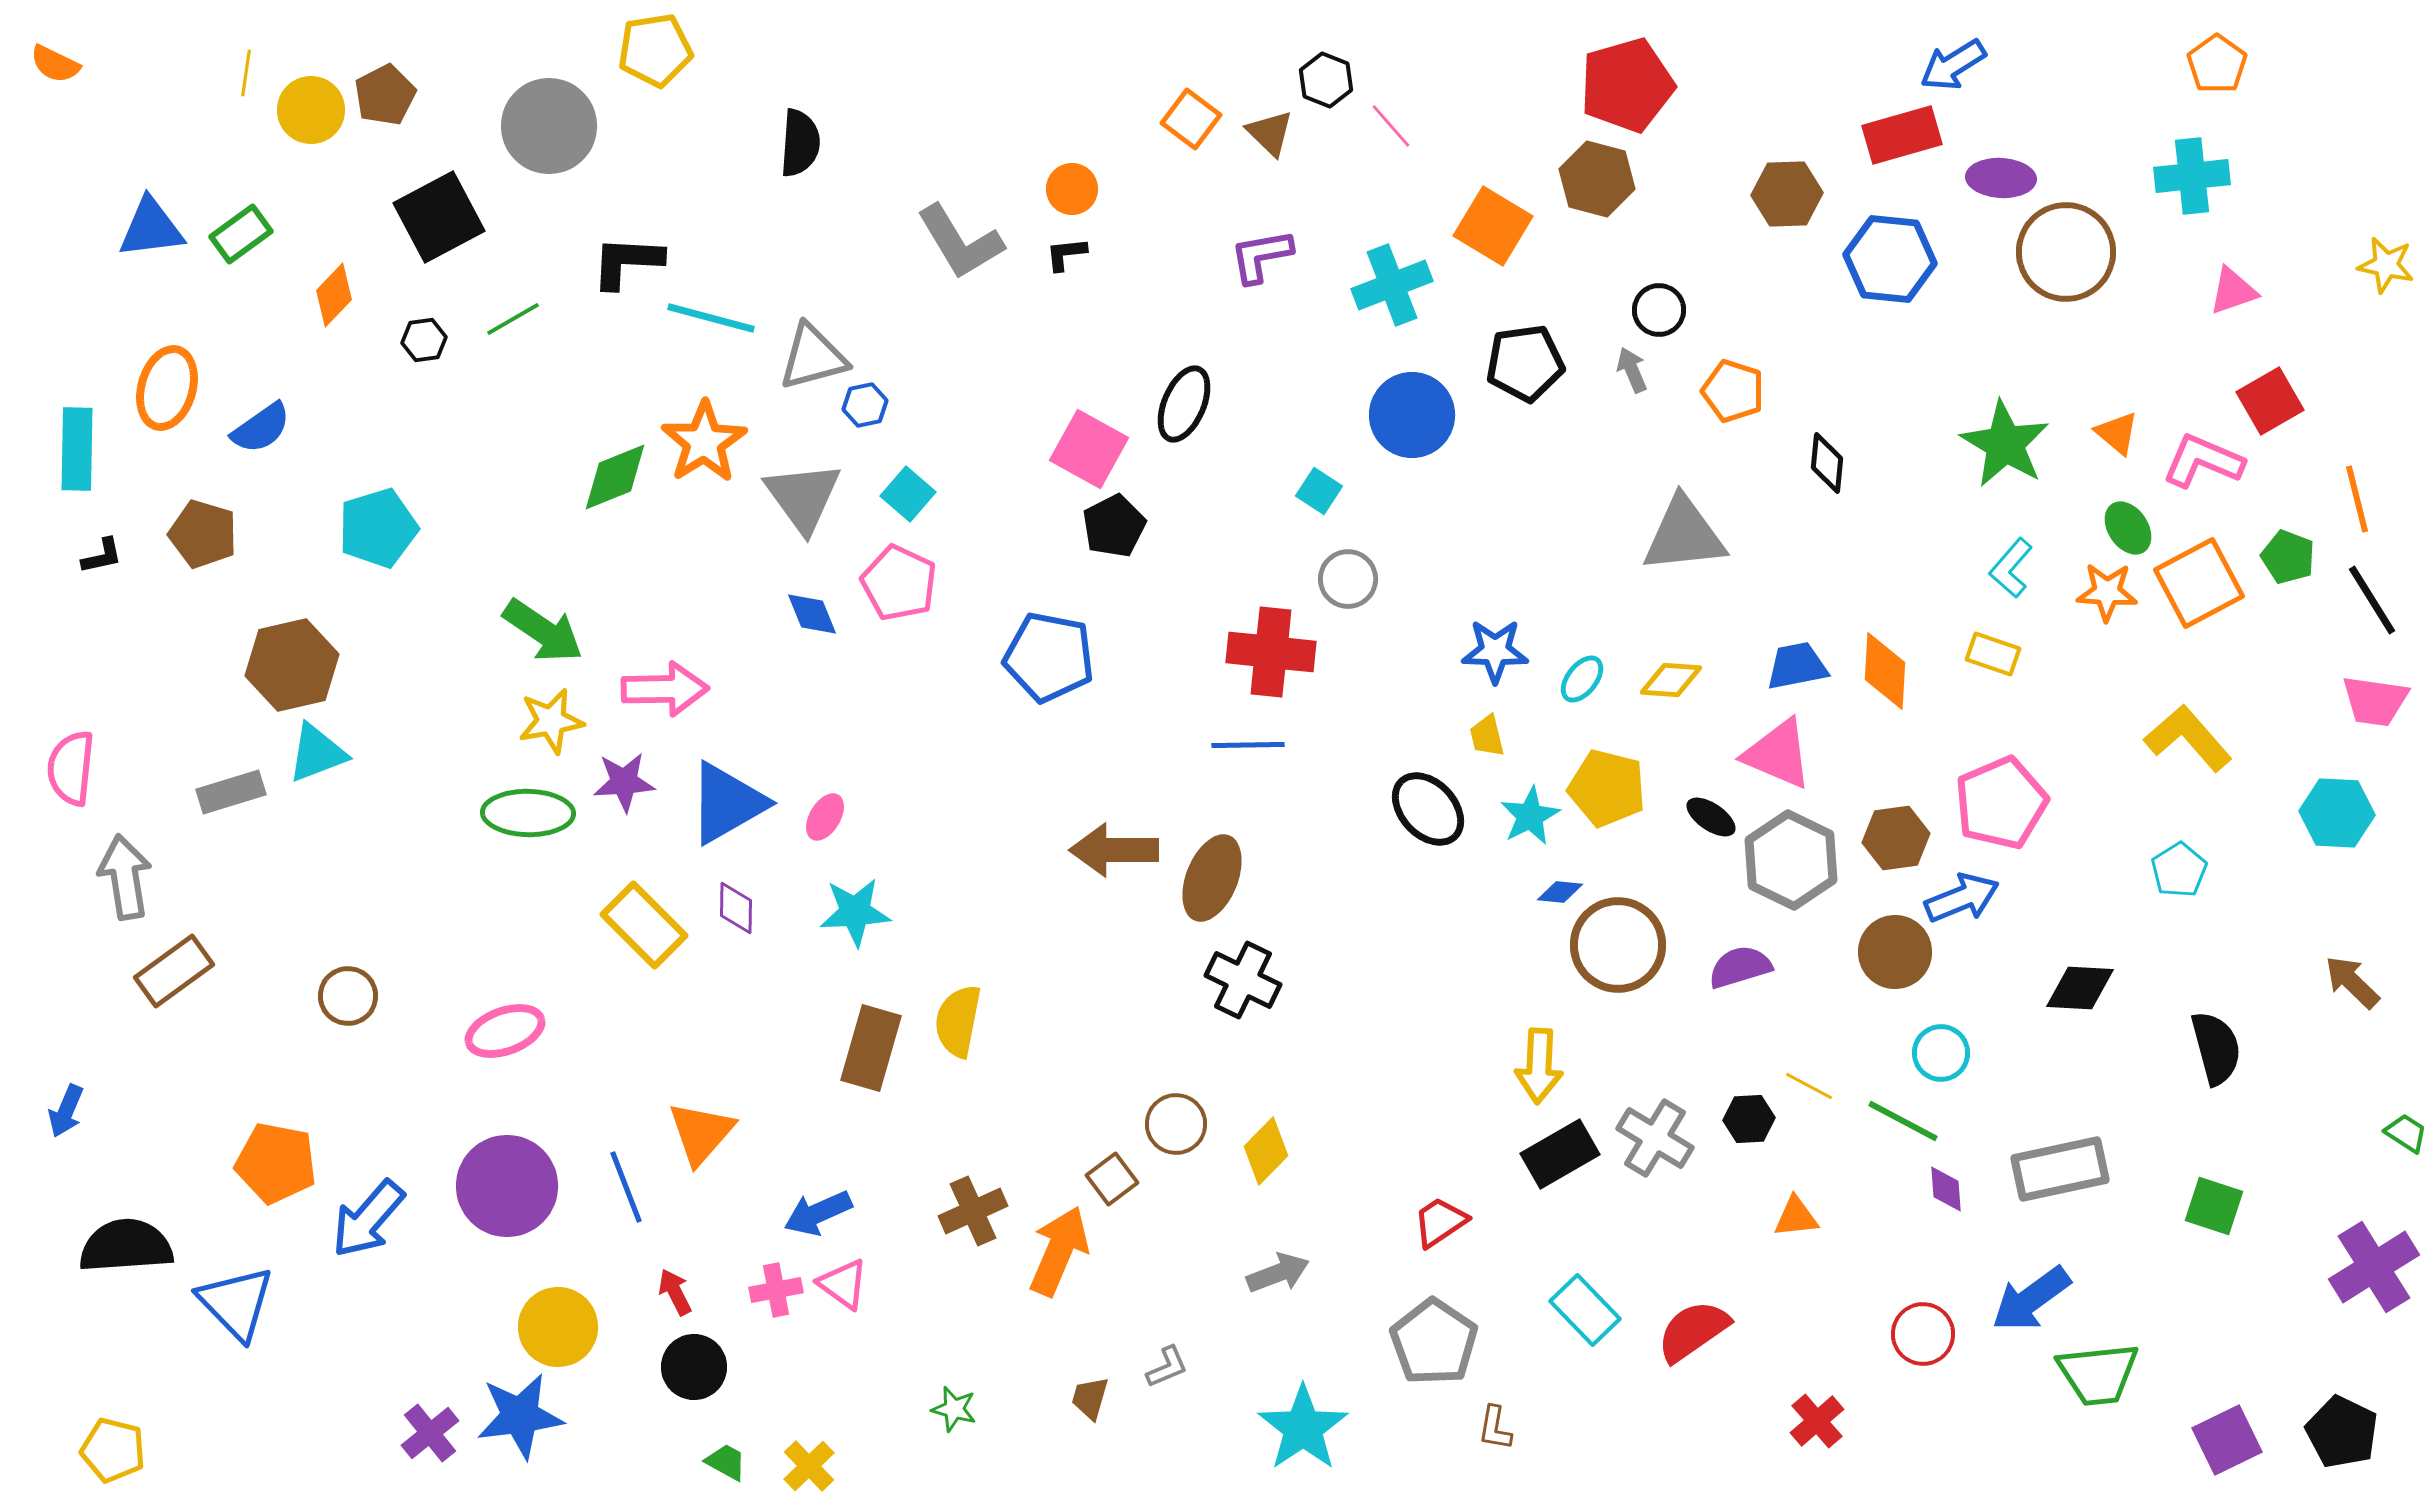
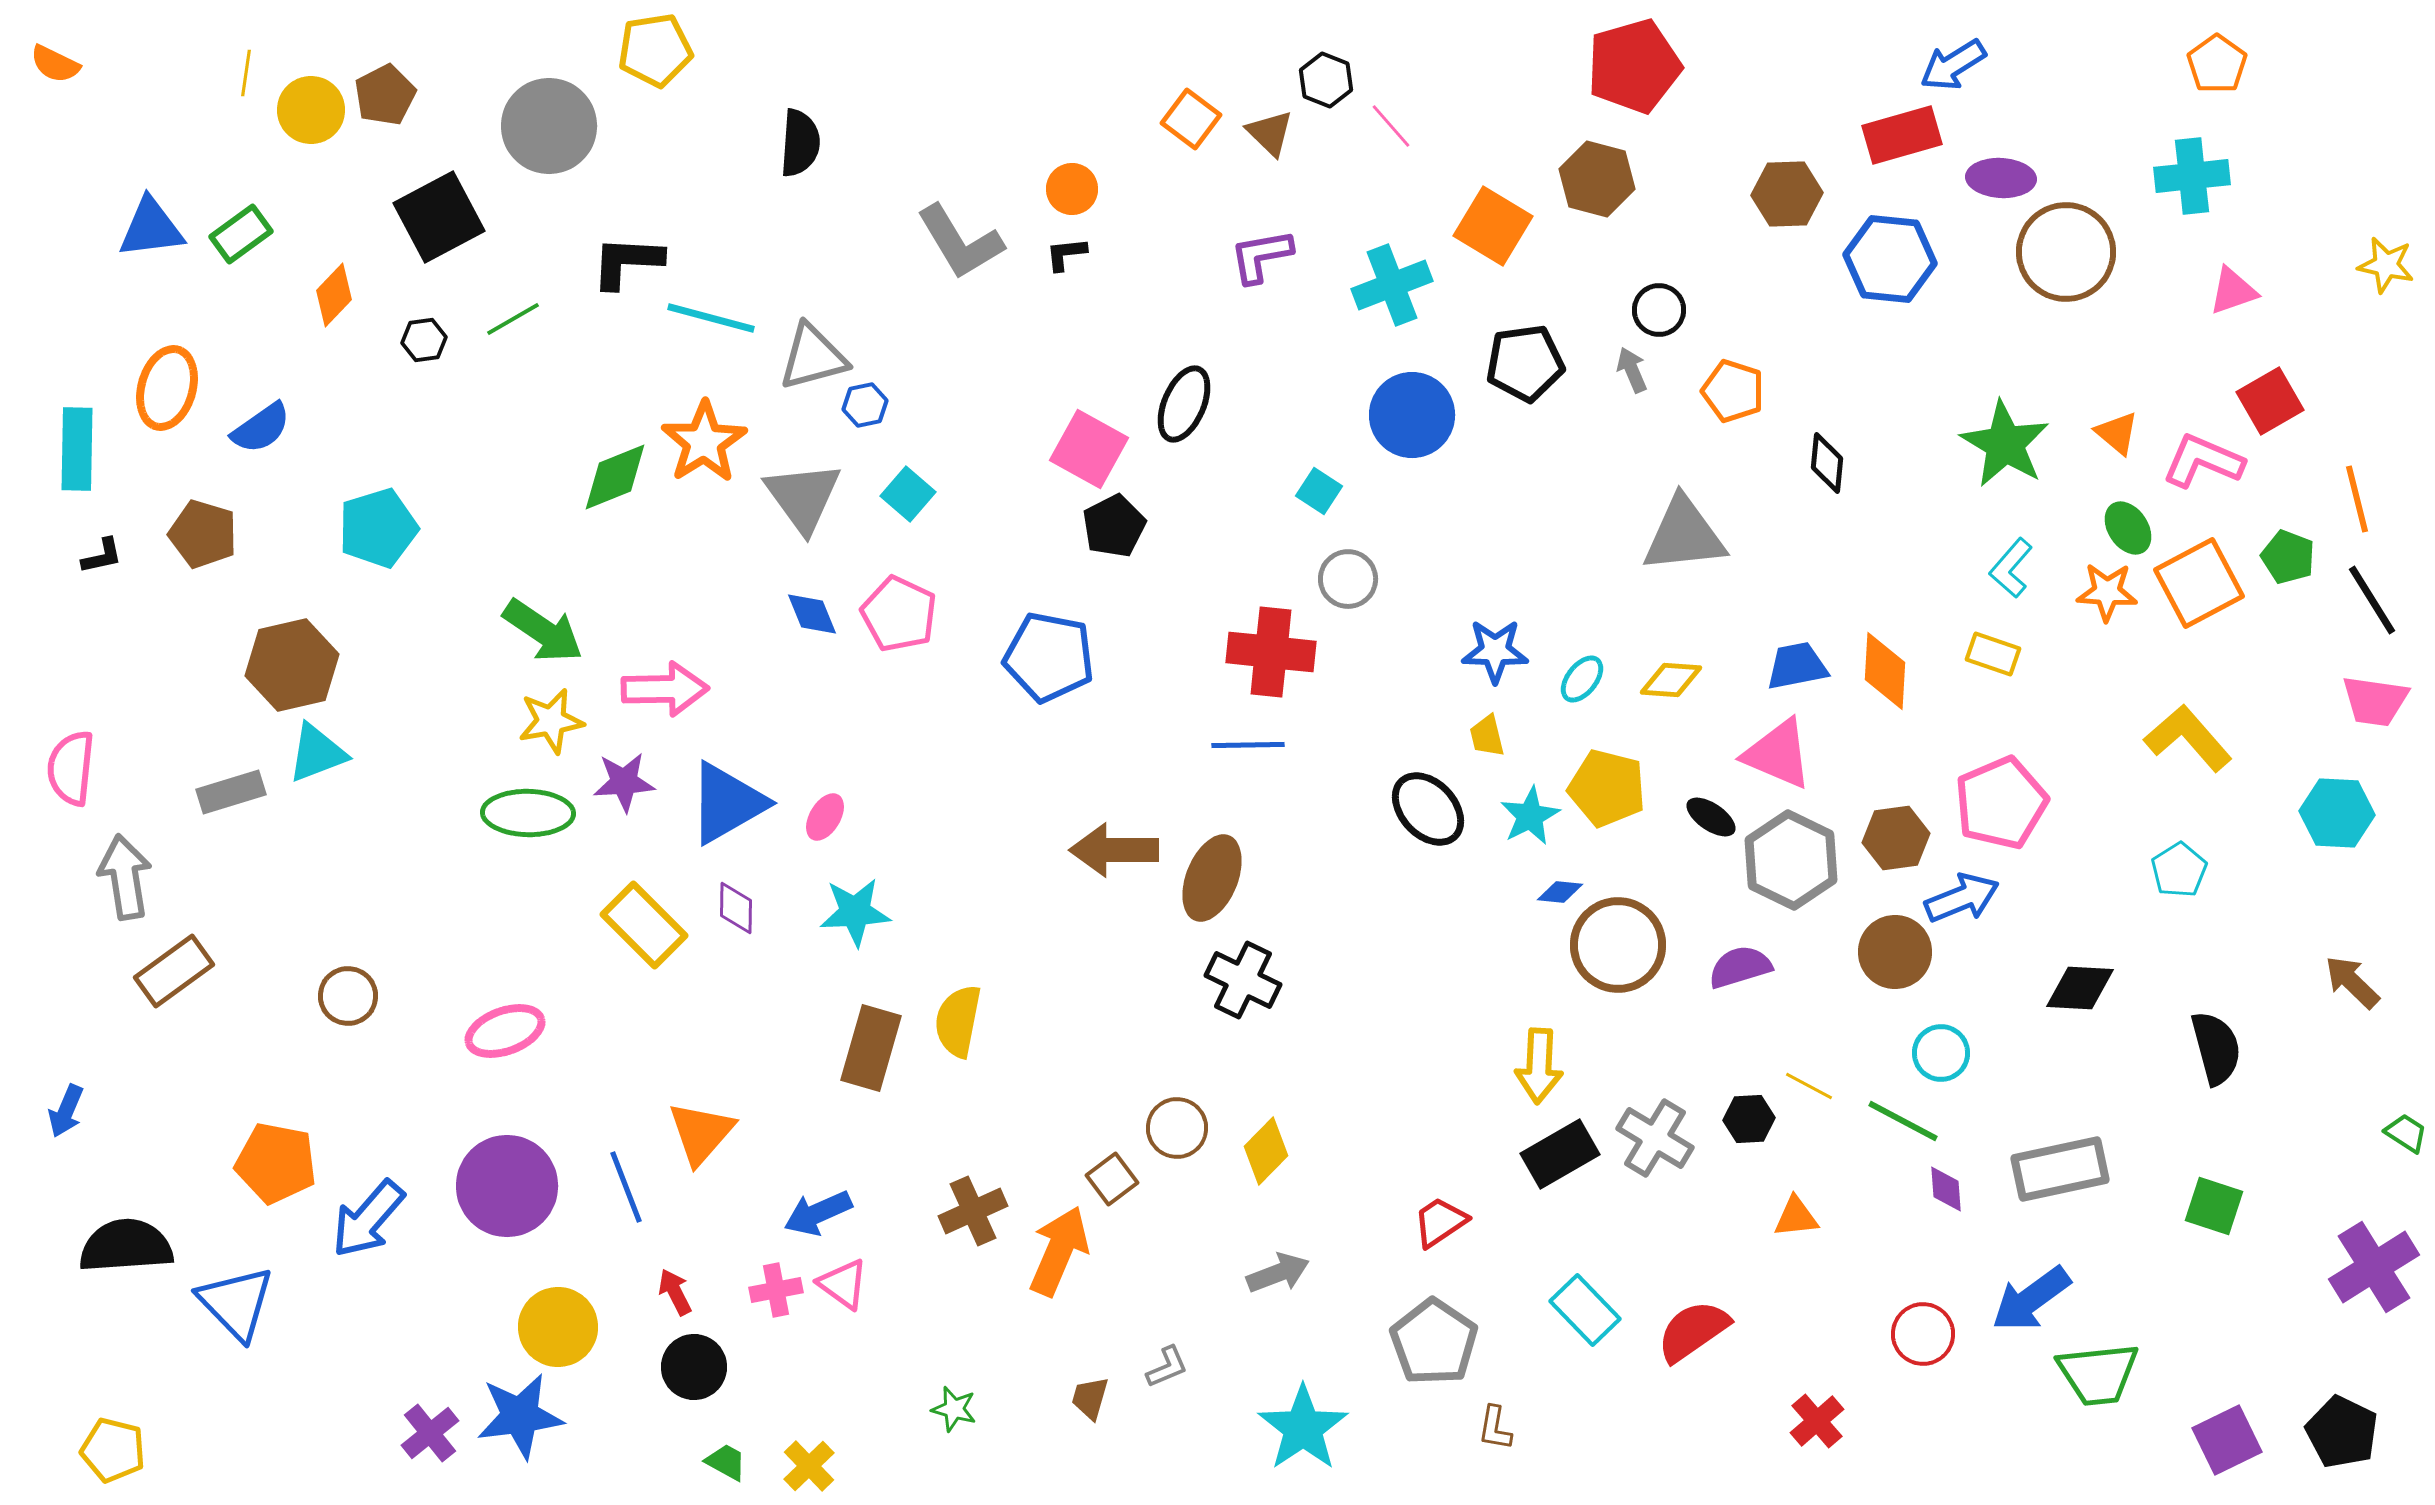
red pentagon at (1627, 85): moved 7 px right, 19 px up
pink pentagon at (899, 583): moved 31 px down
brown circle at (1176, 1124): moved 1 px right, 4 px down
